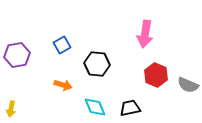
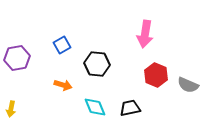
purple hexagon: moved 3 px down
